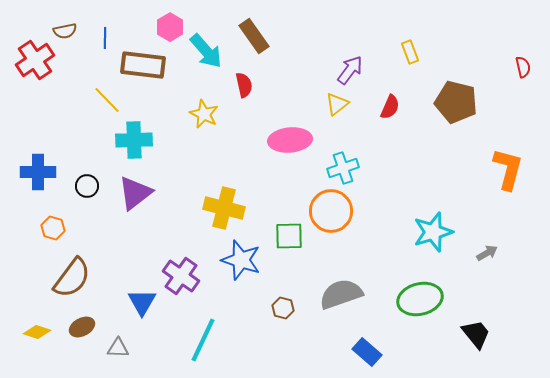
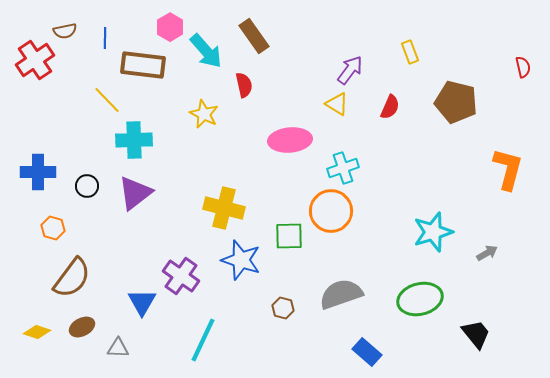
yellow triangle at (337, 104): rotated 50 degrees counterclockwise
